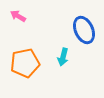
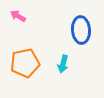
blue ellipse: moved 3 px left; rotated 20 degrees clockwise
cyan arrow: moved 7 px down
